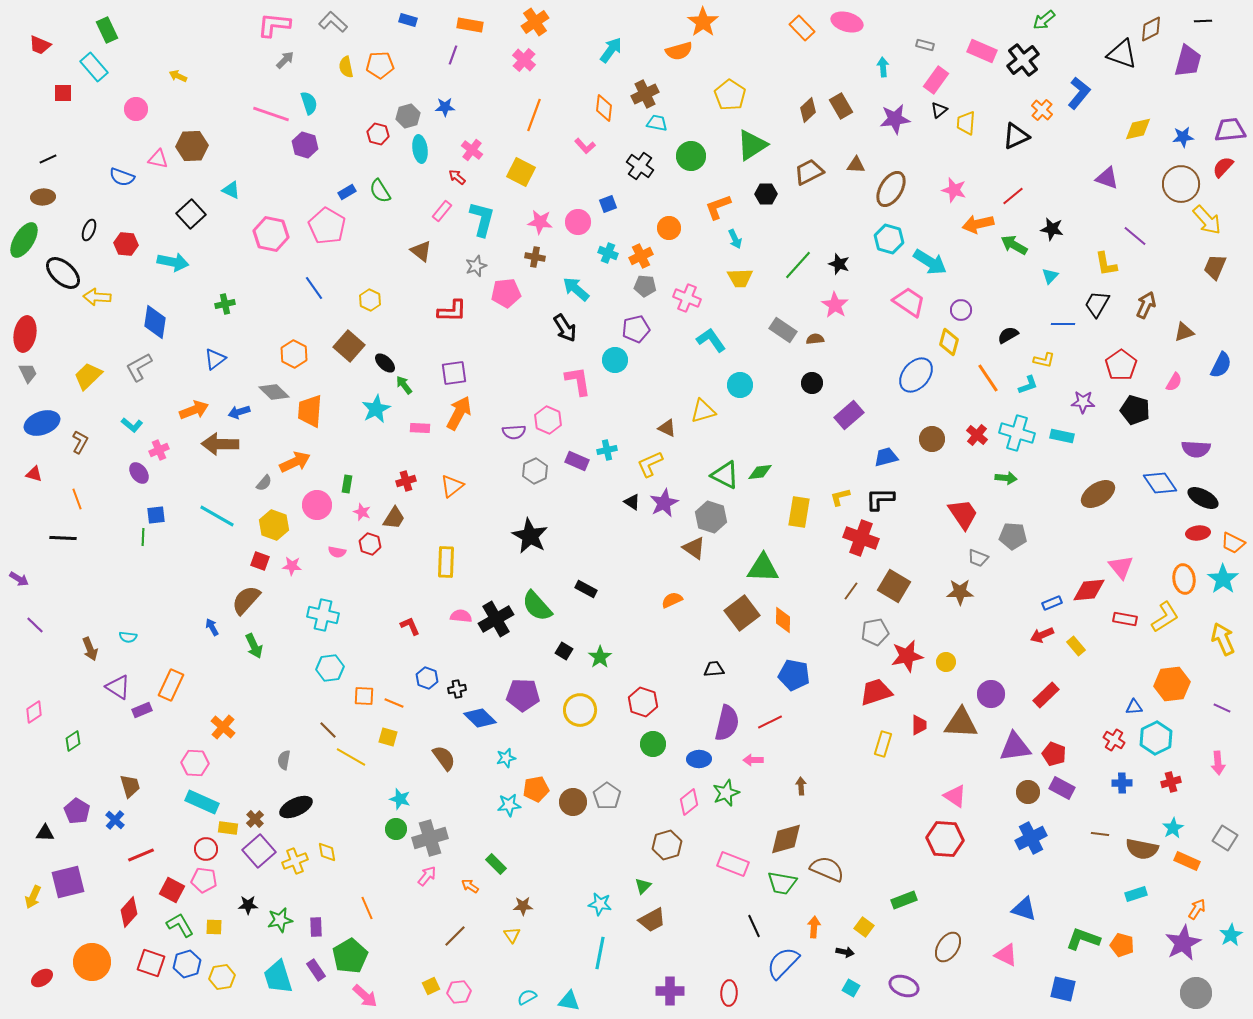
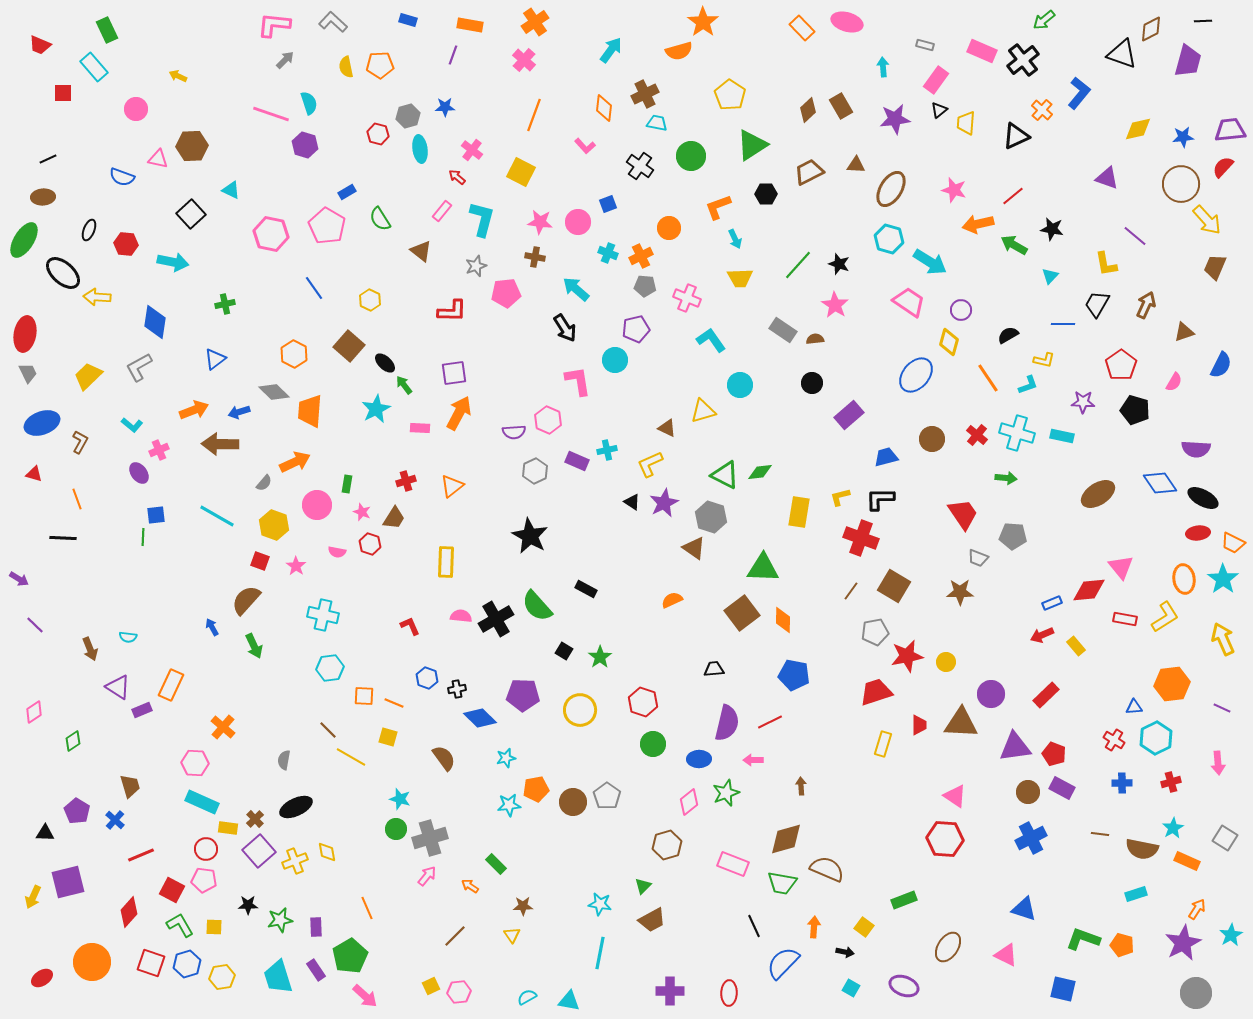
green semicircle at (380, 191): moved 28 px down
pink star at (292, 566): moved 4 px right; rotated 30 degrees clockwise
